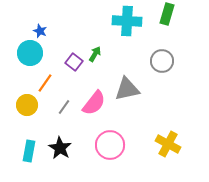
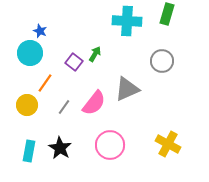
gray triangle: rotated 12 degrees counterclockwise
